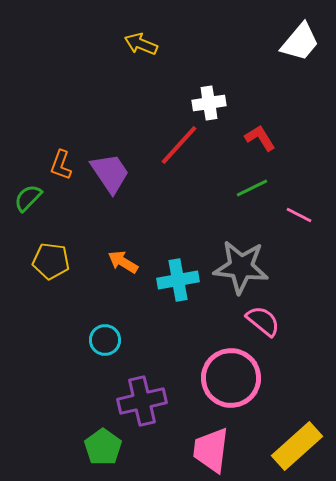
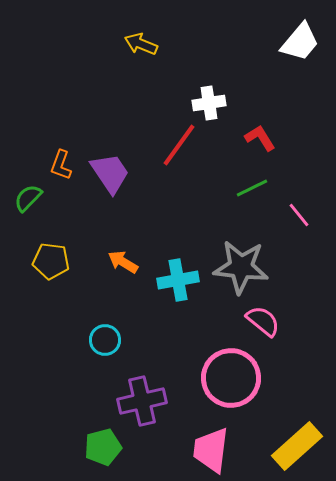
red line: rotated 6 degrees counterclockwise
pink line: rotated 24 degrees clockwise
green pentagon: rotated 21 degrees clockwise
